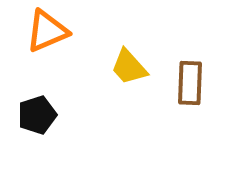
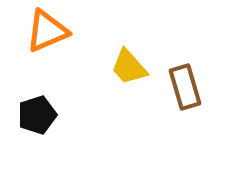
brown rectangle: moved 5 px left, 4 px down; rotated 18 degrees counterclockwise
